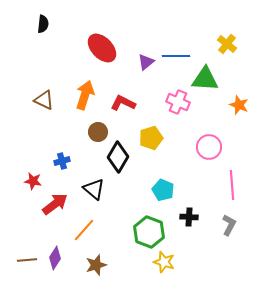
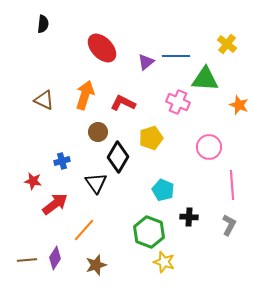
black triangle: moved 2 px right, 6 px up; rotated 15 degrees clockwise
